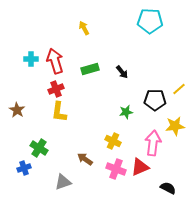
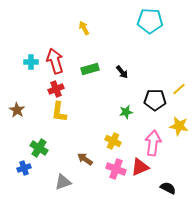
cyan cross: moved 3 px down
yellow star: moved 4 px right; rotated 18 degrees clockwise
